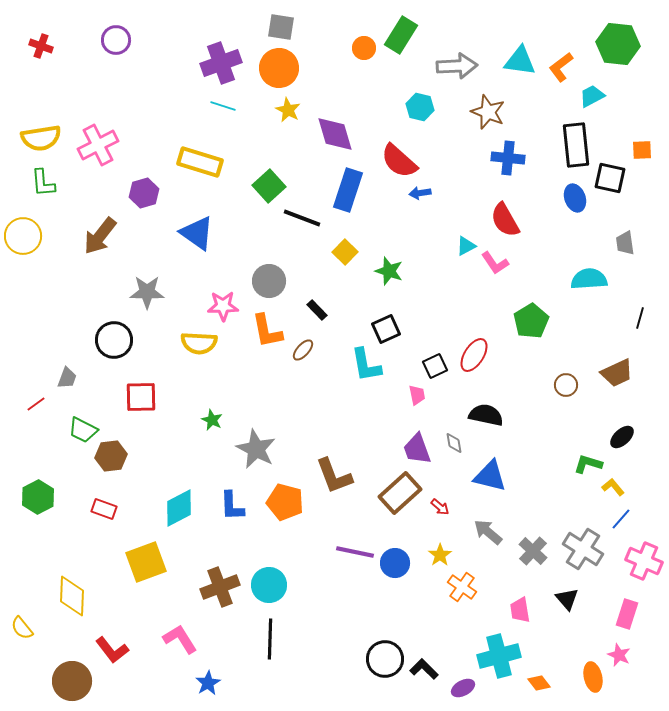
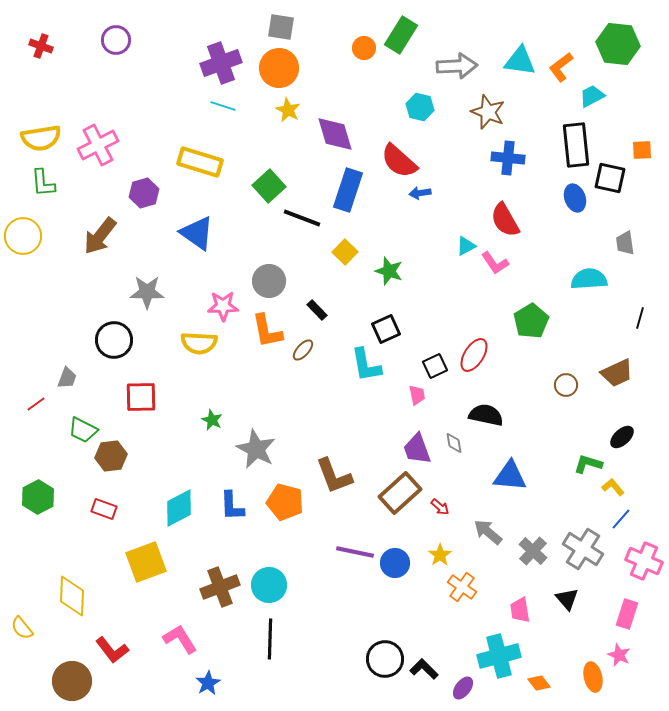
blue triangle at (490, 476): moved 20 px right; rotated 9 degrees counterclockwise
purple ellipse at (463, 688): rotated 25 degrees counterclockwise
